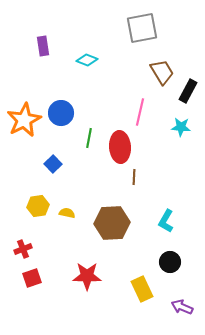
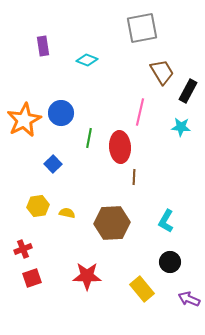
yellow rectangle: rotated 15 degrees counterclockwise
purple arrow: moved 7 px right, 8 px up
